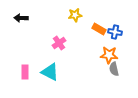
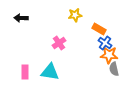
blue cross: moved 10 px left, 11 px down; rotated 24 degrees clockwise
cyan triangle: rotated 18 degrees counterclockwise
